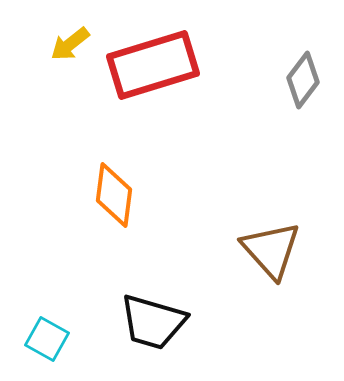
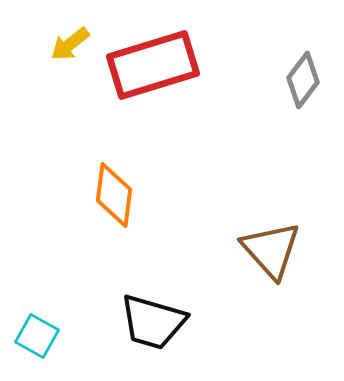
cyan square: moved 10 px left, 3 px up
